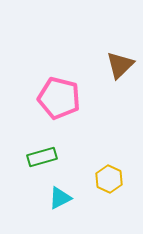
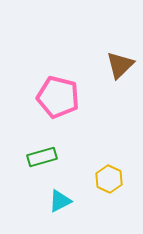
pink pentagon: moved 1 px left, 1 px up
cyan triangle: moved 3 px down
